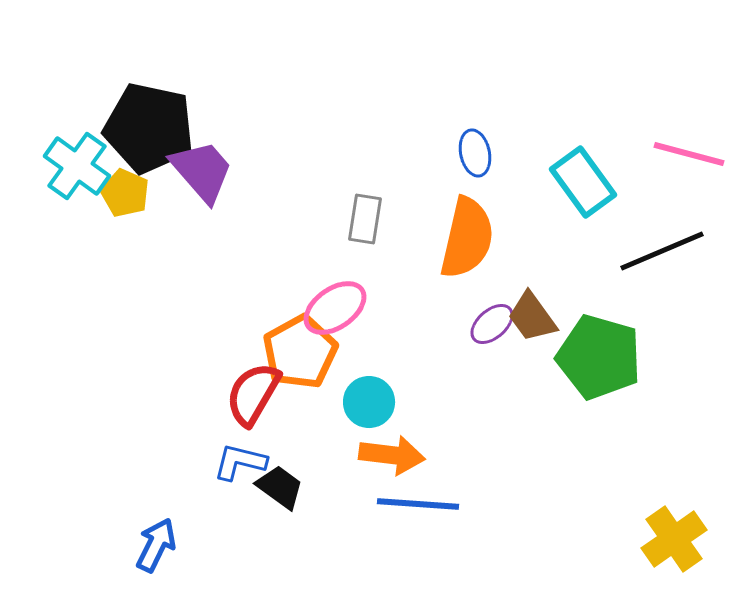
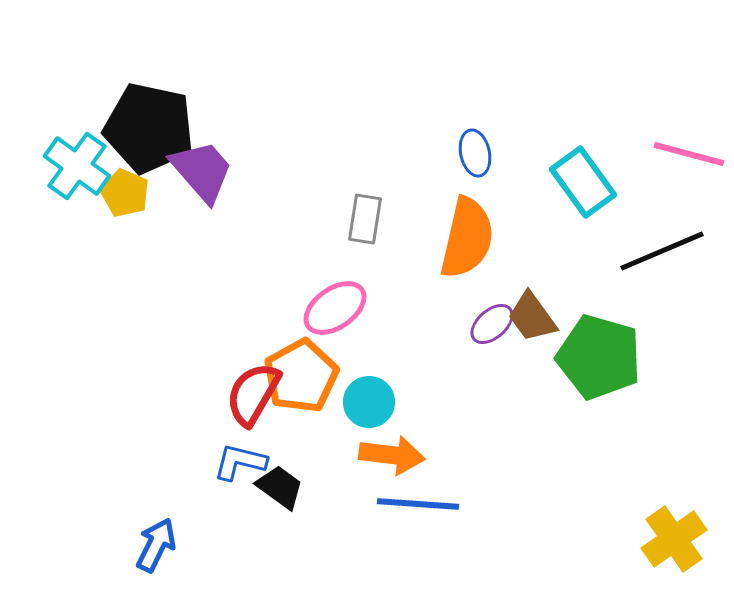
orange pentagon: moved 1 px right, 24 px down
